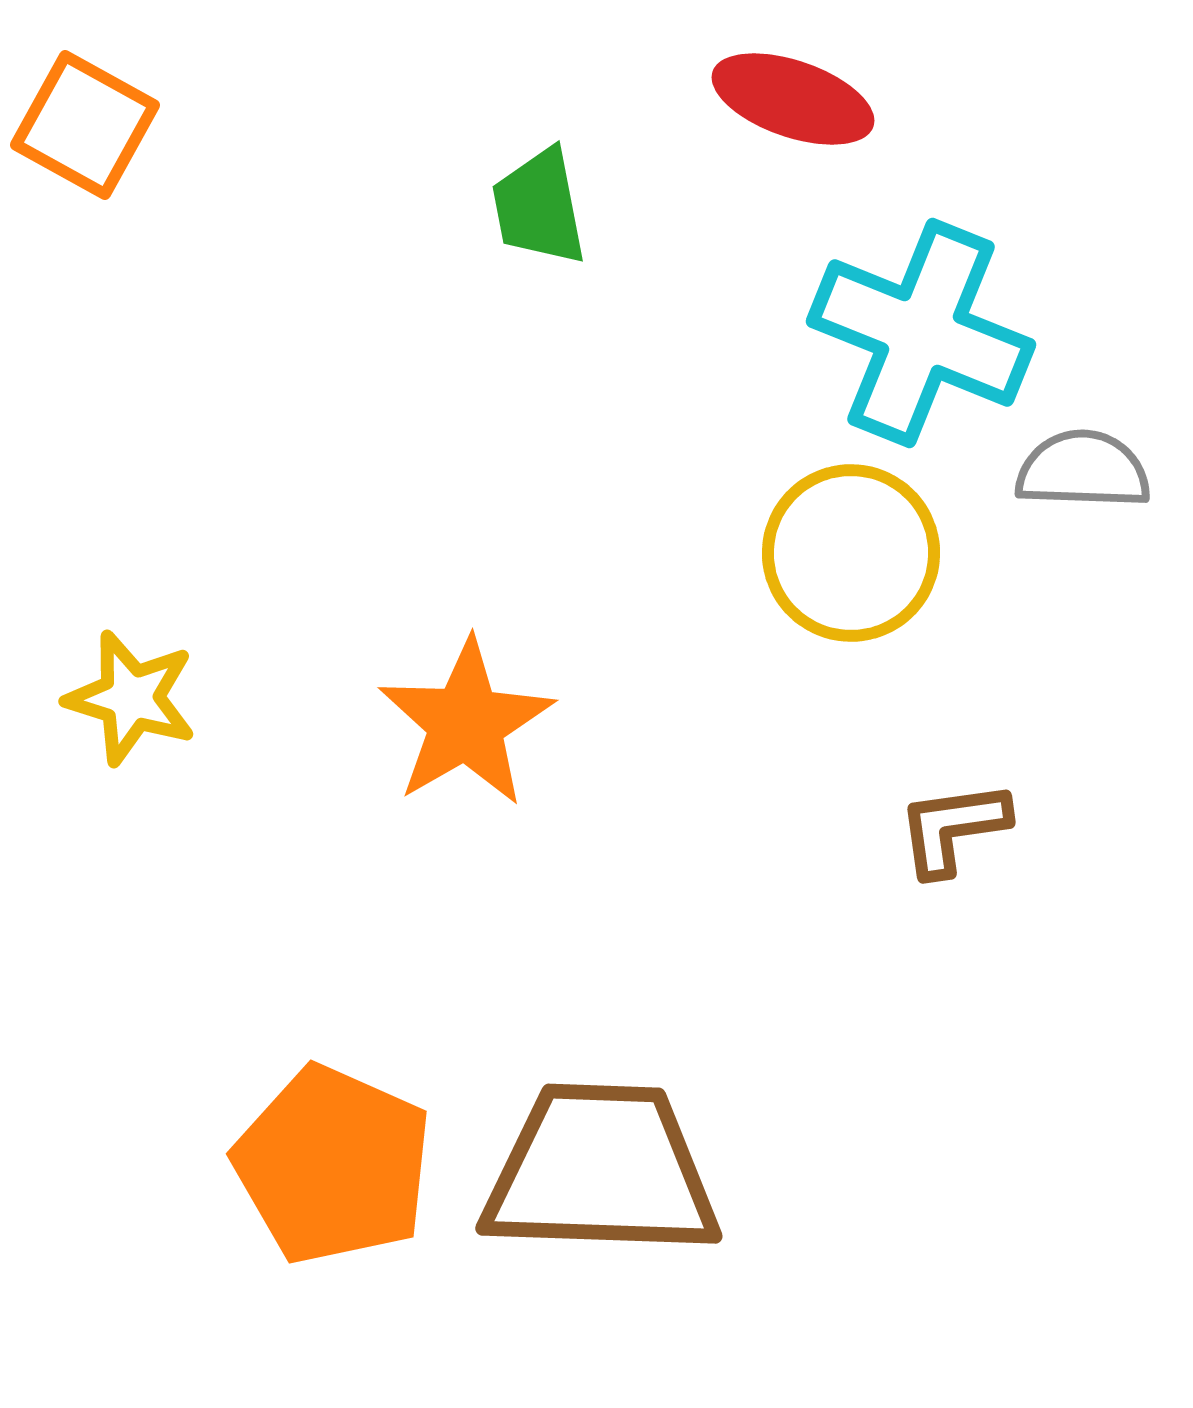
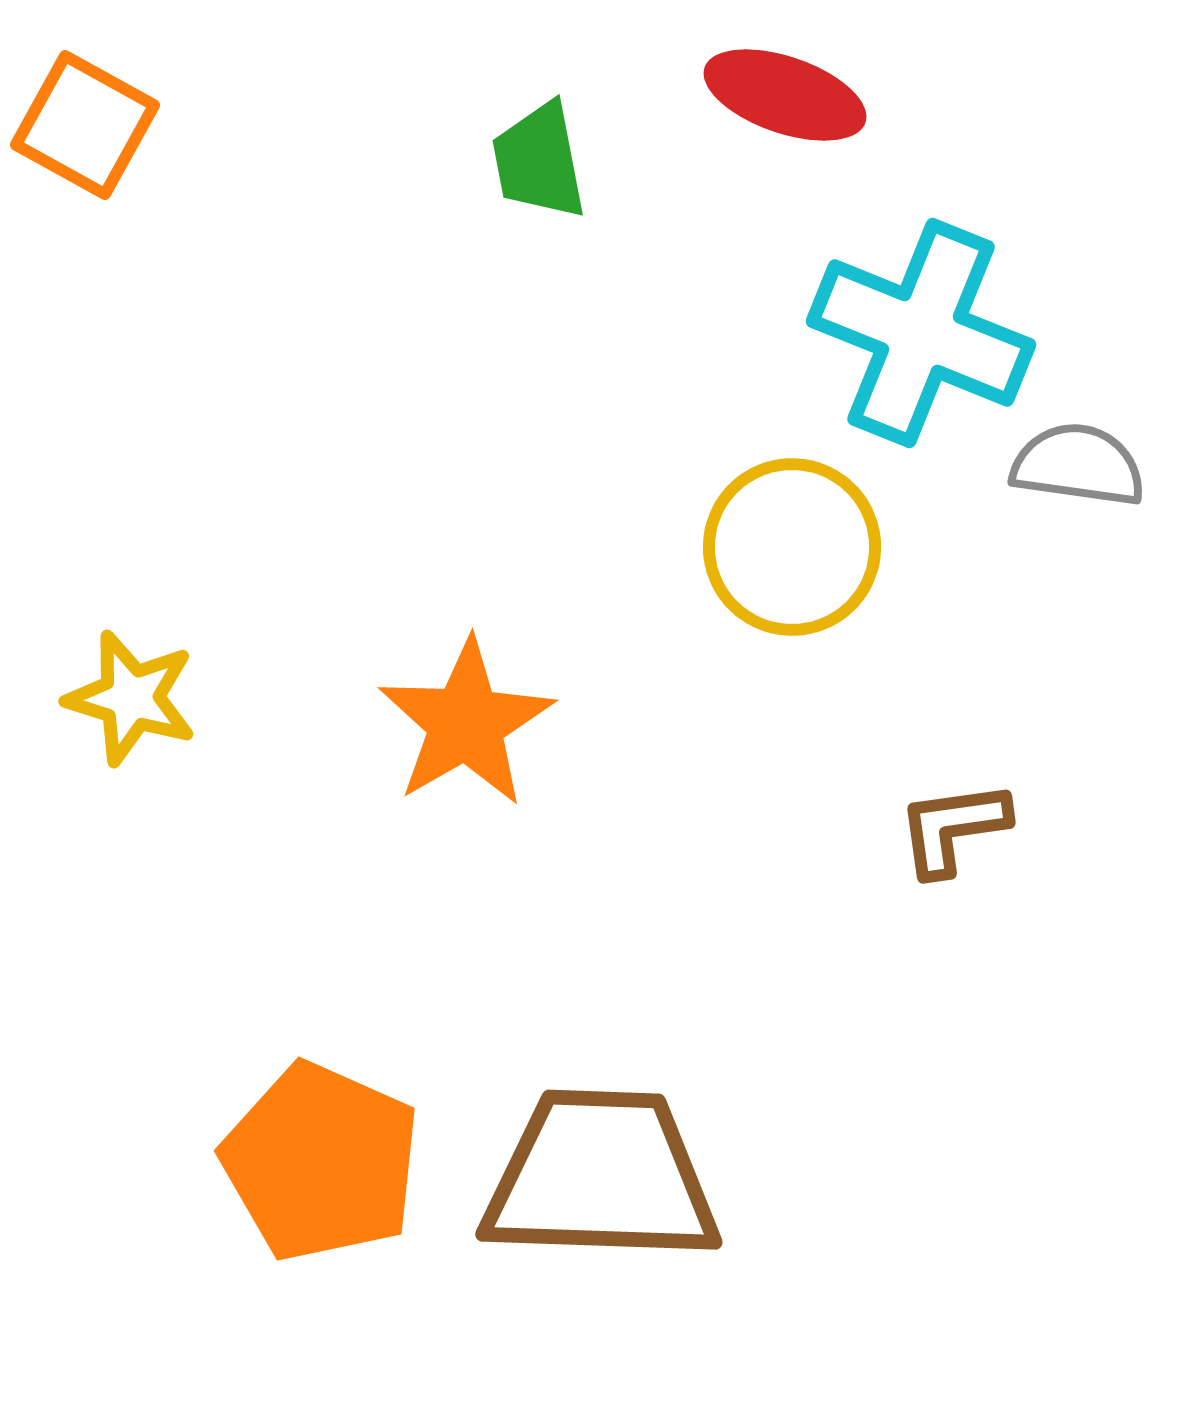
red ellipse: moved 8 px left, 4 px up
green trapezoid: moved 46 px up
gray semicircle: moved 5 px left, 5 px up; rotated 6 degrees clockwise
yellow circle: moved 59 px left, 6 px up
orange pentagon: moved 12 px left, 3 px up
brown trapezoid: moved 6 px down
